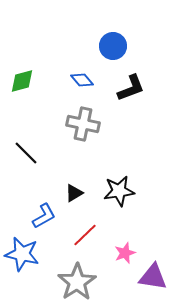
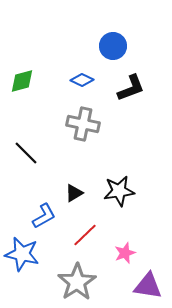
blue diamond: rotated 25 degrees counterclockwise
purple triangle: moved 5 px left, 9 px down
